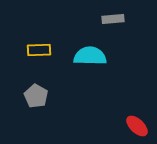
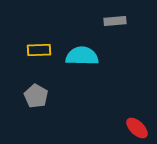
gray rectangle: moved 2 px right, 2 px down
cyan semicircle: moved 8 px left
red ellipse: moved 2 px down
